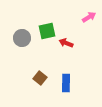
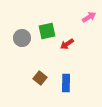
red arrow: moved 1 px right, 1 px down; rotated 56 degrees counterclockwise
